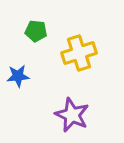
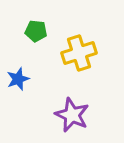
blue star: moved 3 px down; rotated 15 degrees counterclockwise
